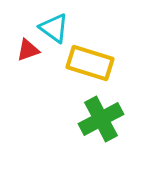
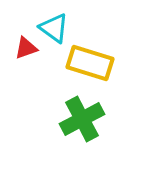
red triangle: moved 2 px left, 2 px up
green cross: moved 19 px left
